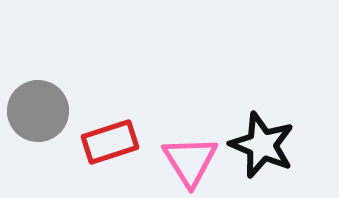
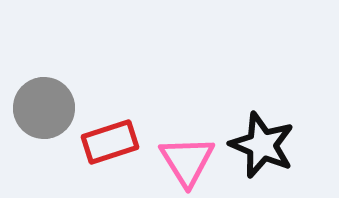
gray circle: moved 6 px right, 3 px up
pink triangle: moved 3 px left
